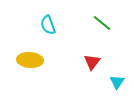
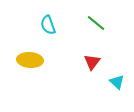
green line: moved 6 px left
cyan triangle: rotated 21 degrees counterclockwise
